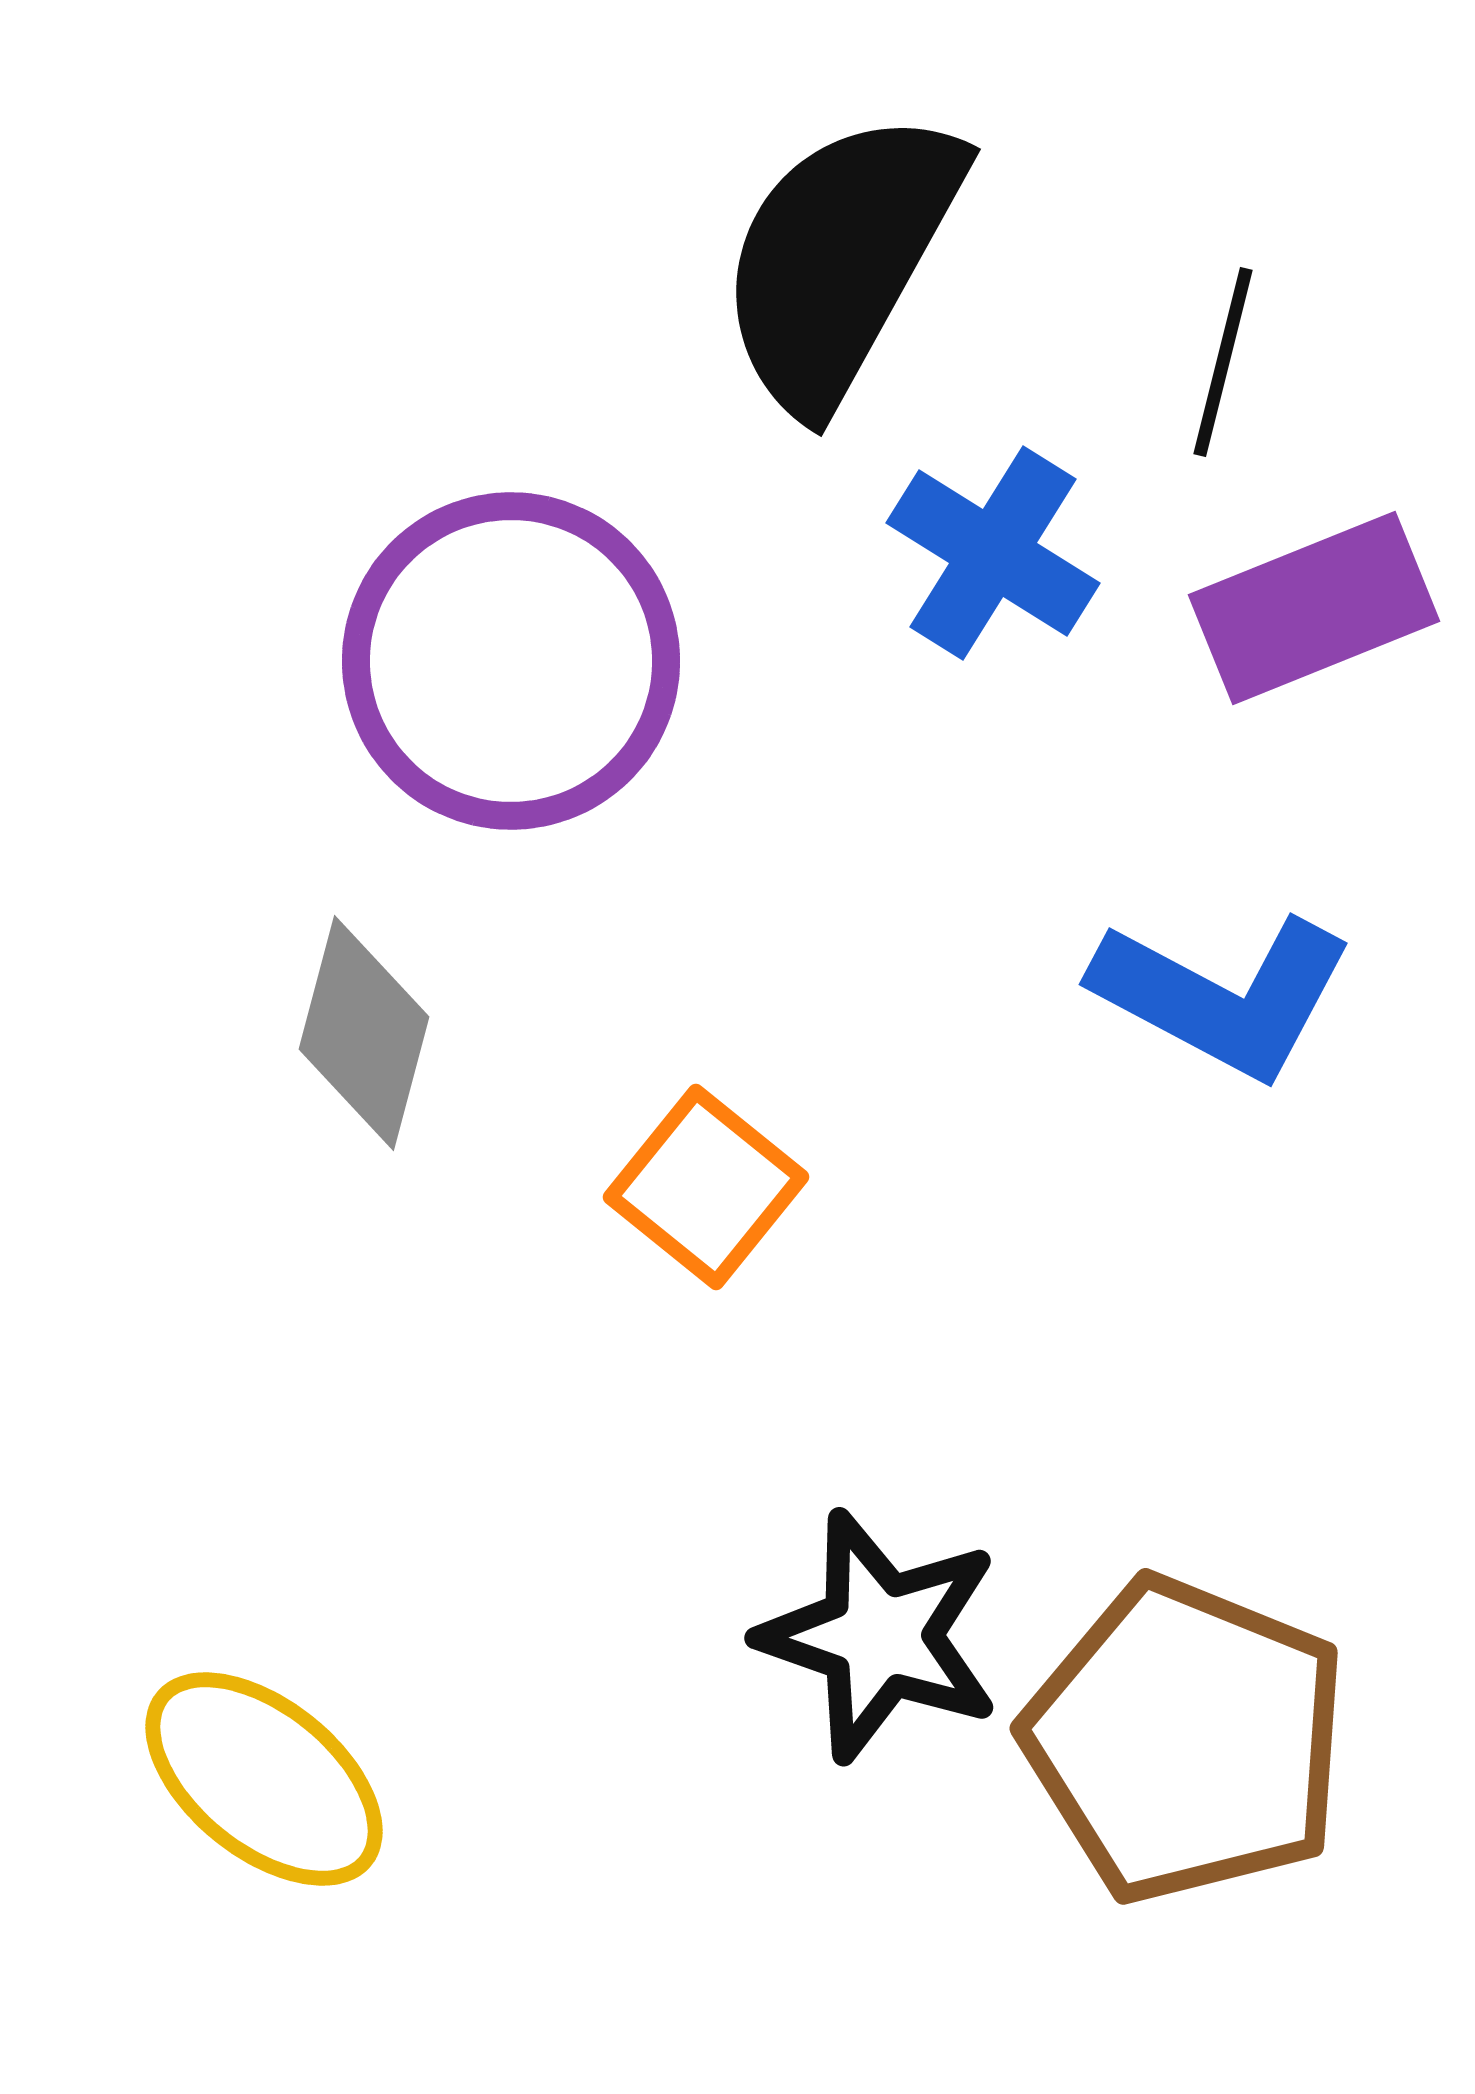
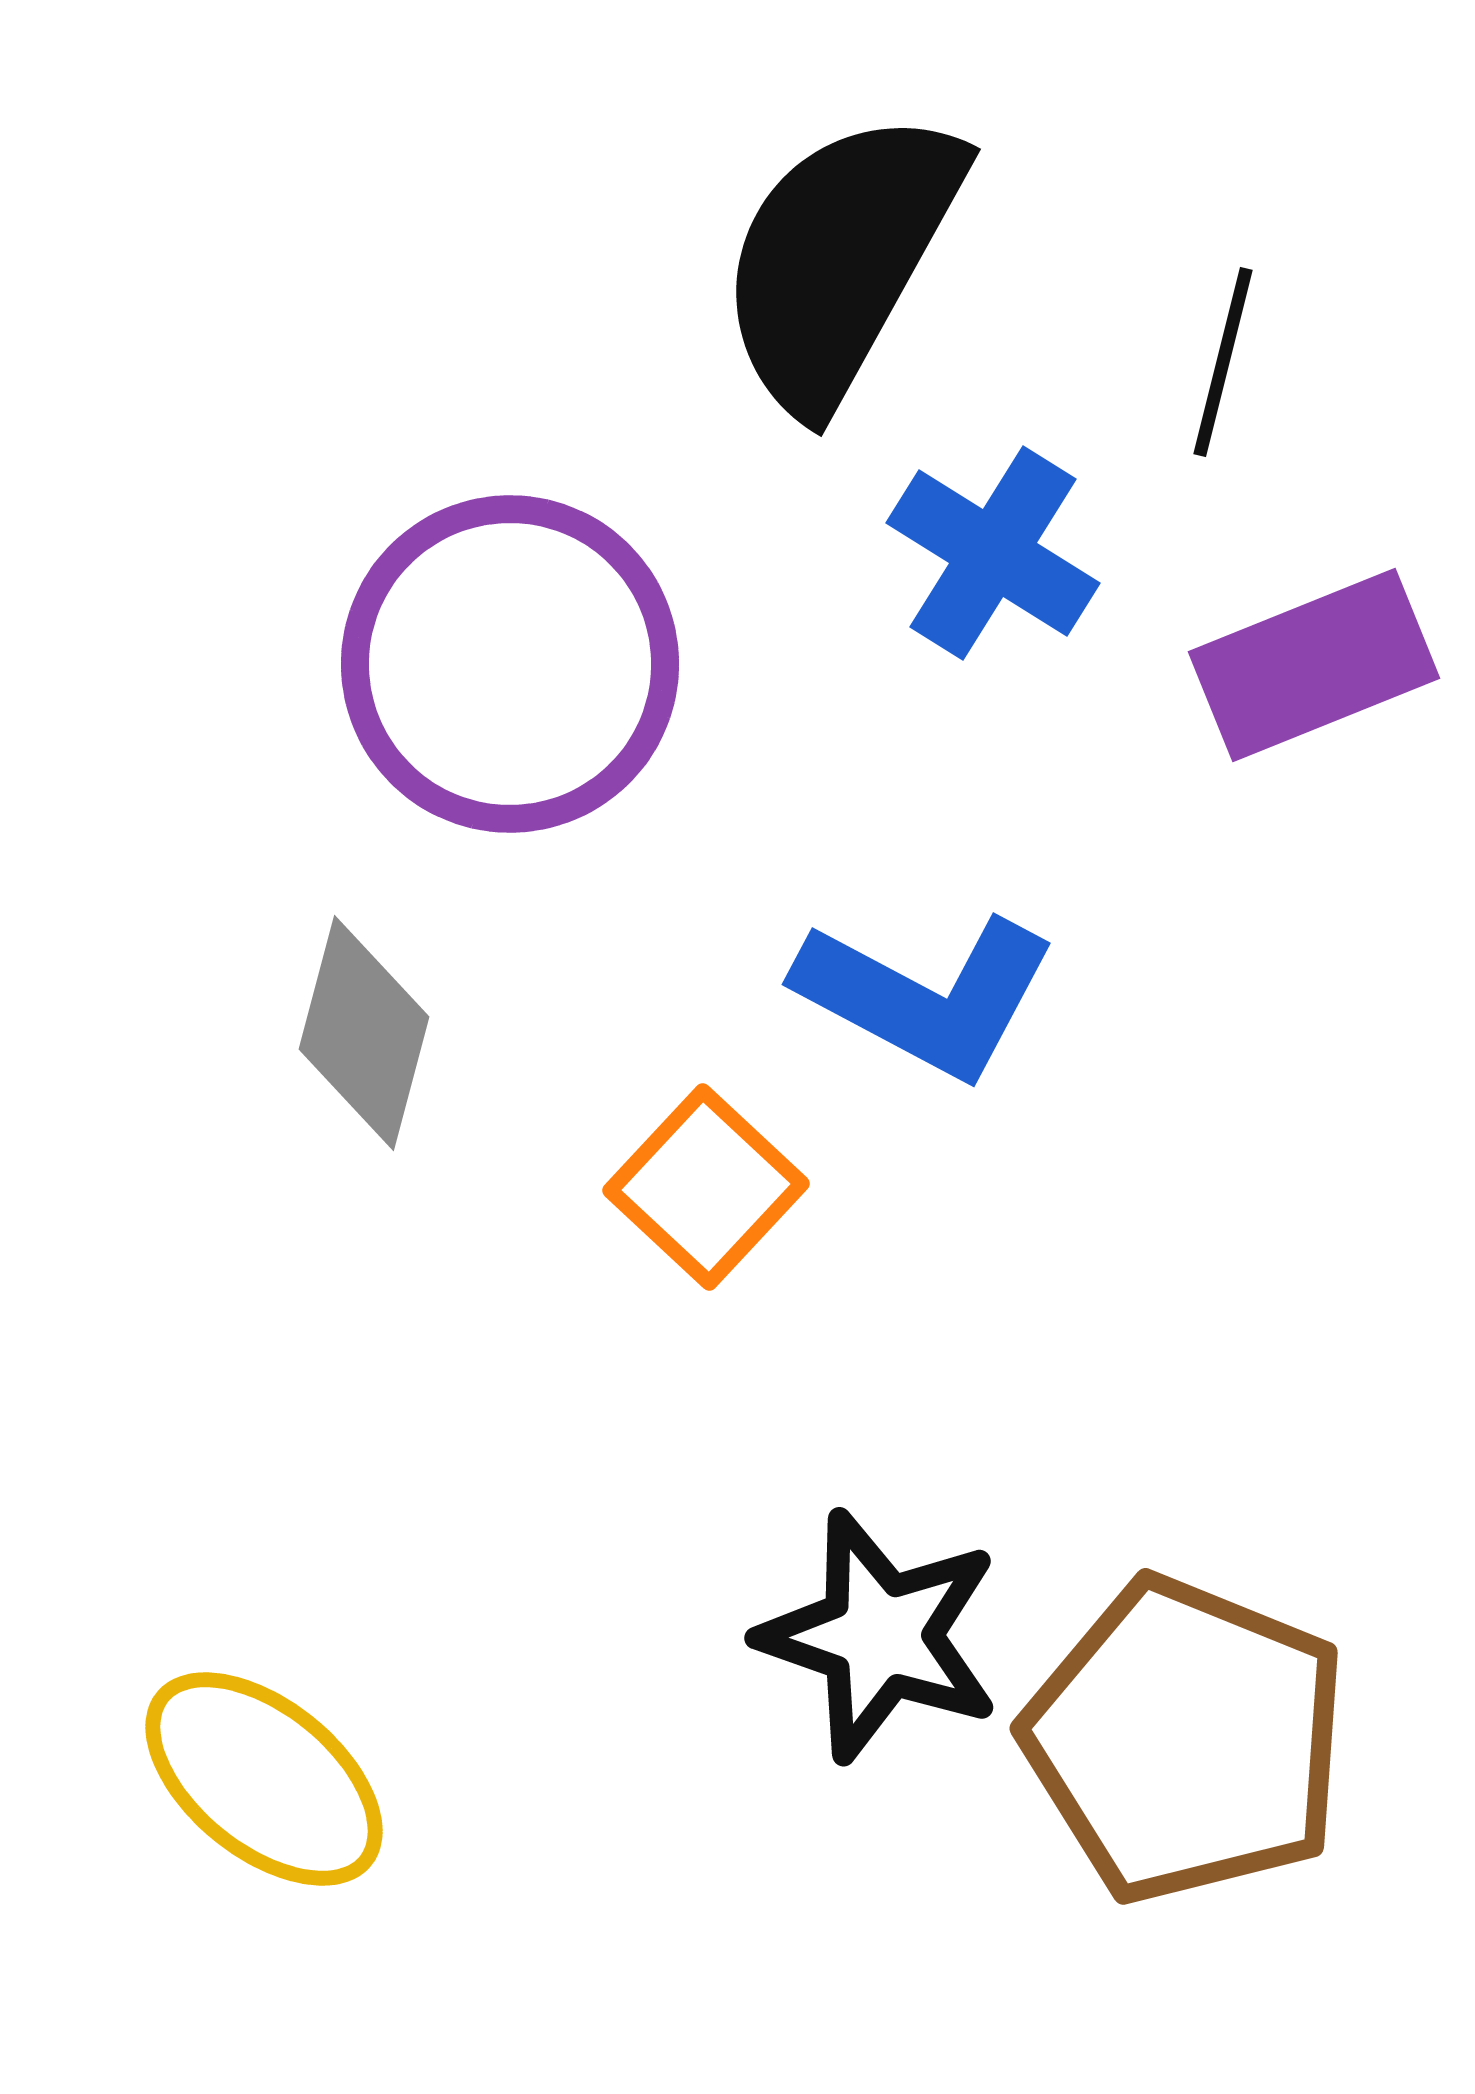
purple rectangle: moved 57 px down
purple circle: moved 1 px left, 3 px down
blue L-shape: moved 297 px left
orange square: rotated 4 degrees clockwise
